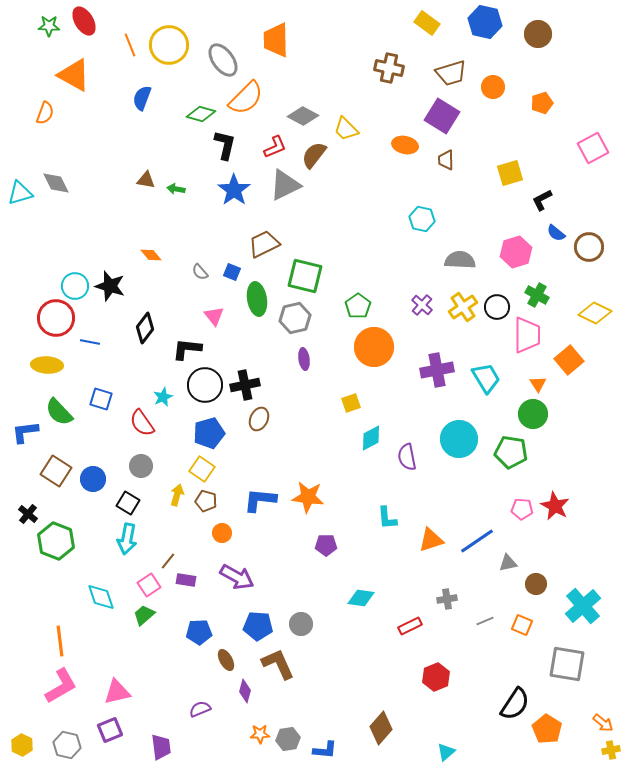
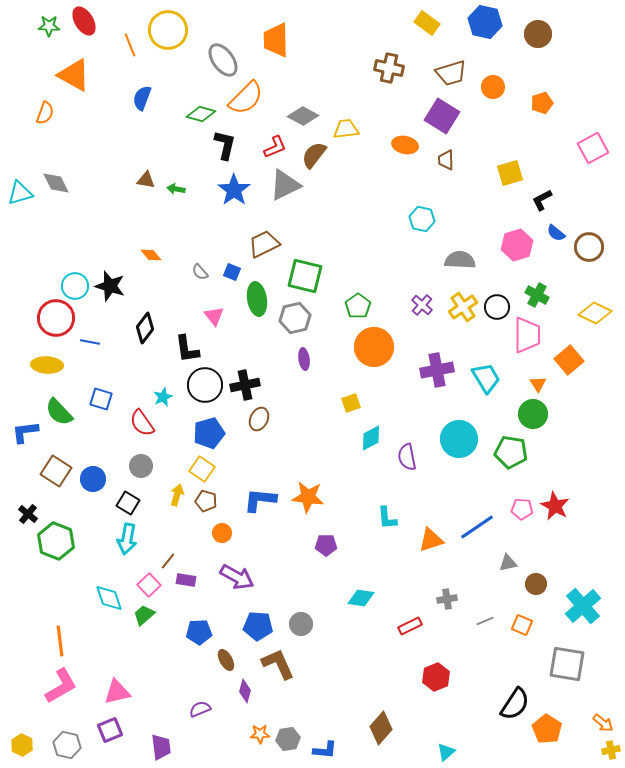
yellow circle at (169, 45): moved 1 px left, 15 px up
yellow trapezoid at (346, 129): rotated 128 degrees clockwise
pink hexagon at (516, 252): moved 1 px right, 7 px up
black L-shape at (187, 349): rotated 104 degrees counterclockwise
blue line at (477, 541): moved 14 px up
pink square at (149, 585): rotated 10 degrees counterclockwise
cyan diamond at (101, 597): moved 8 px right, 1 px down
